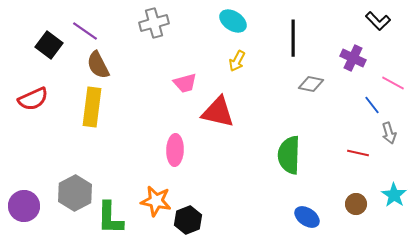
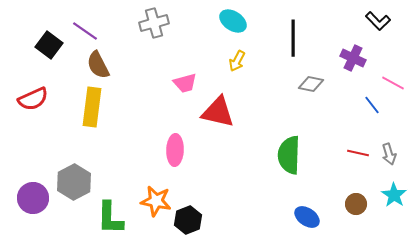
gray arrow: moved 21 px down
gray hexagon: moved 1 px left, 11 px up
purple circle: moved 9 px right, 8 px up
